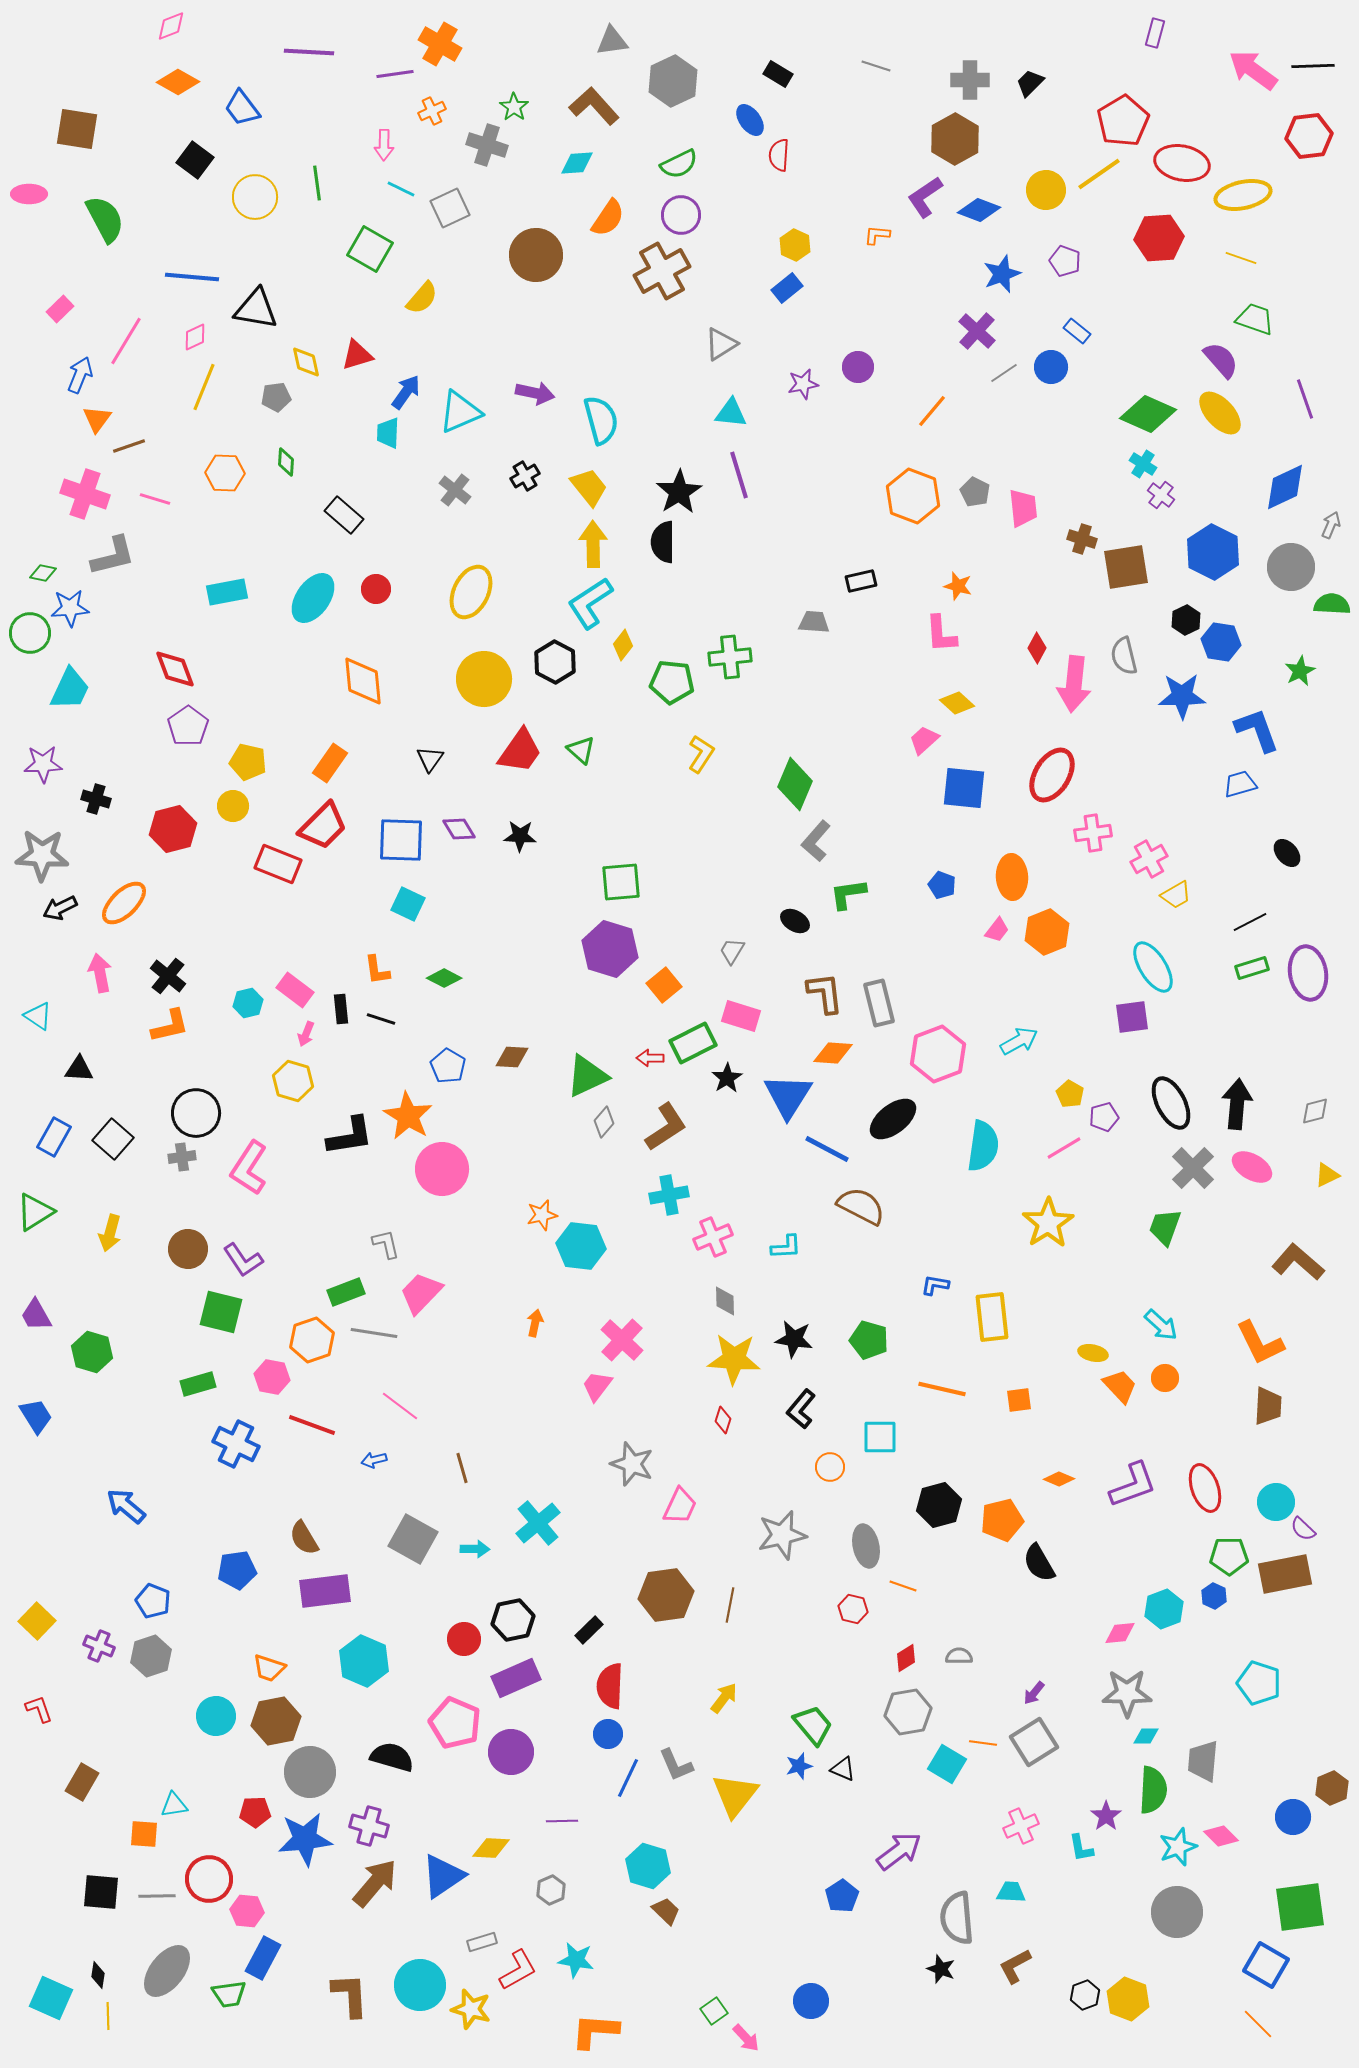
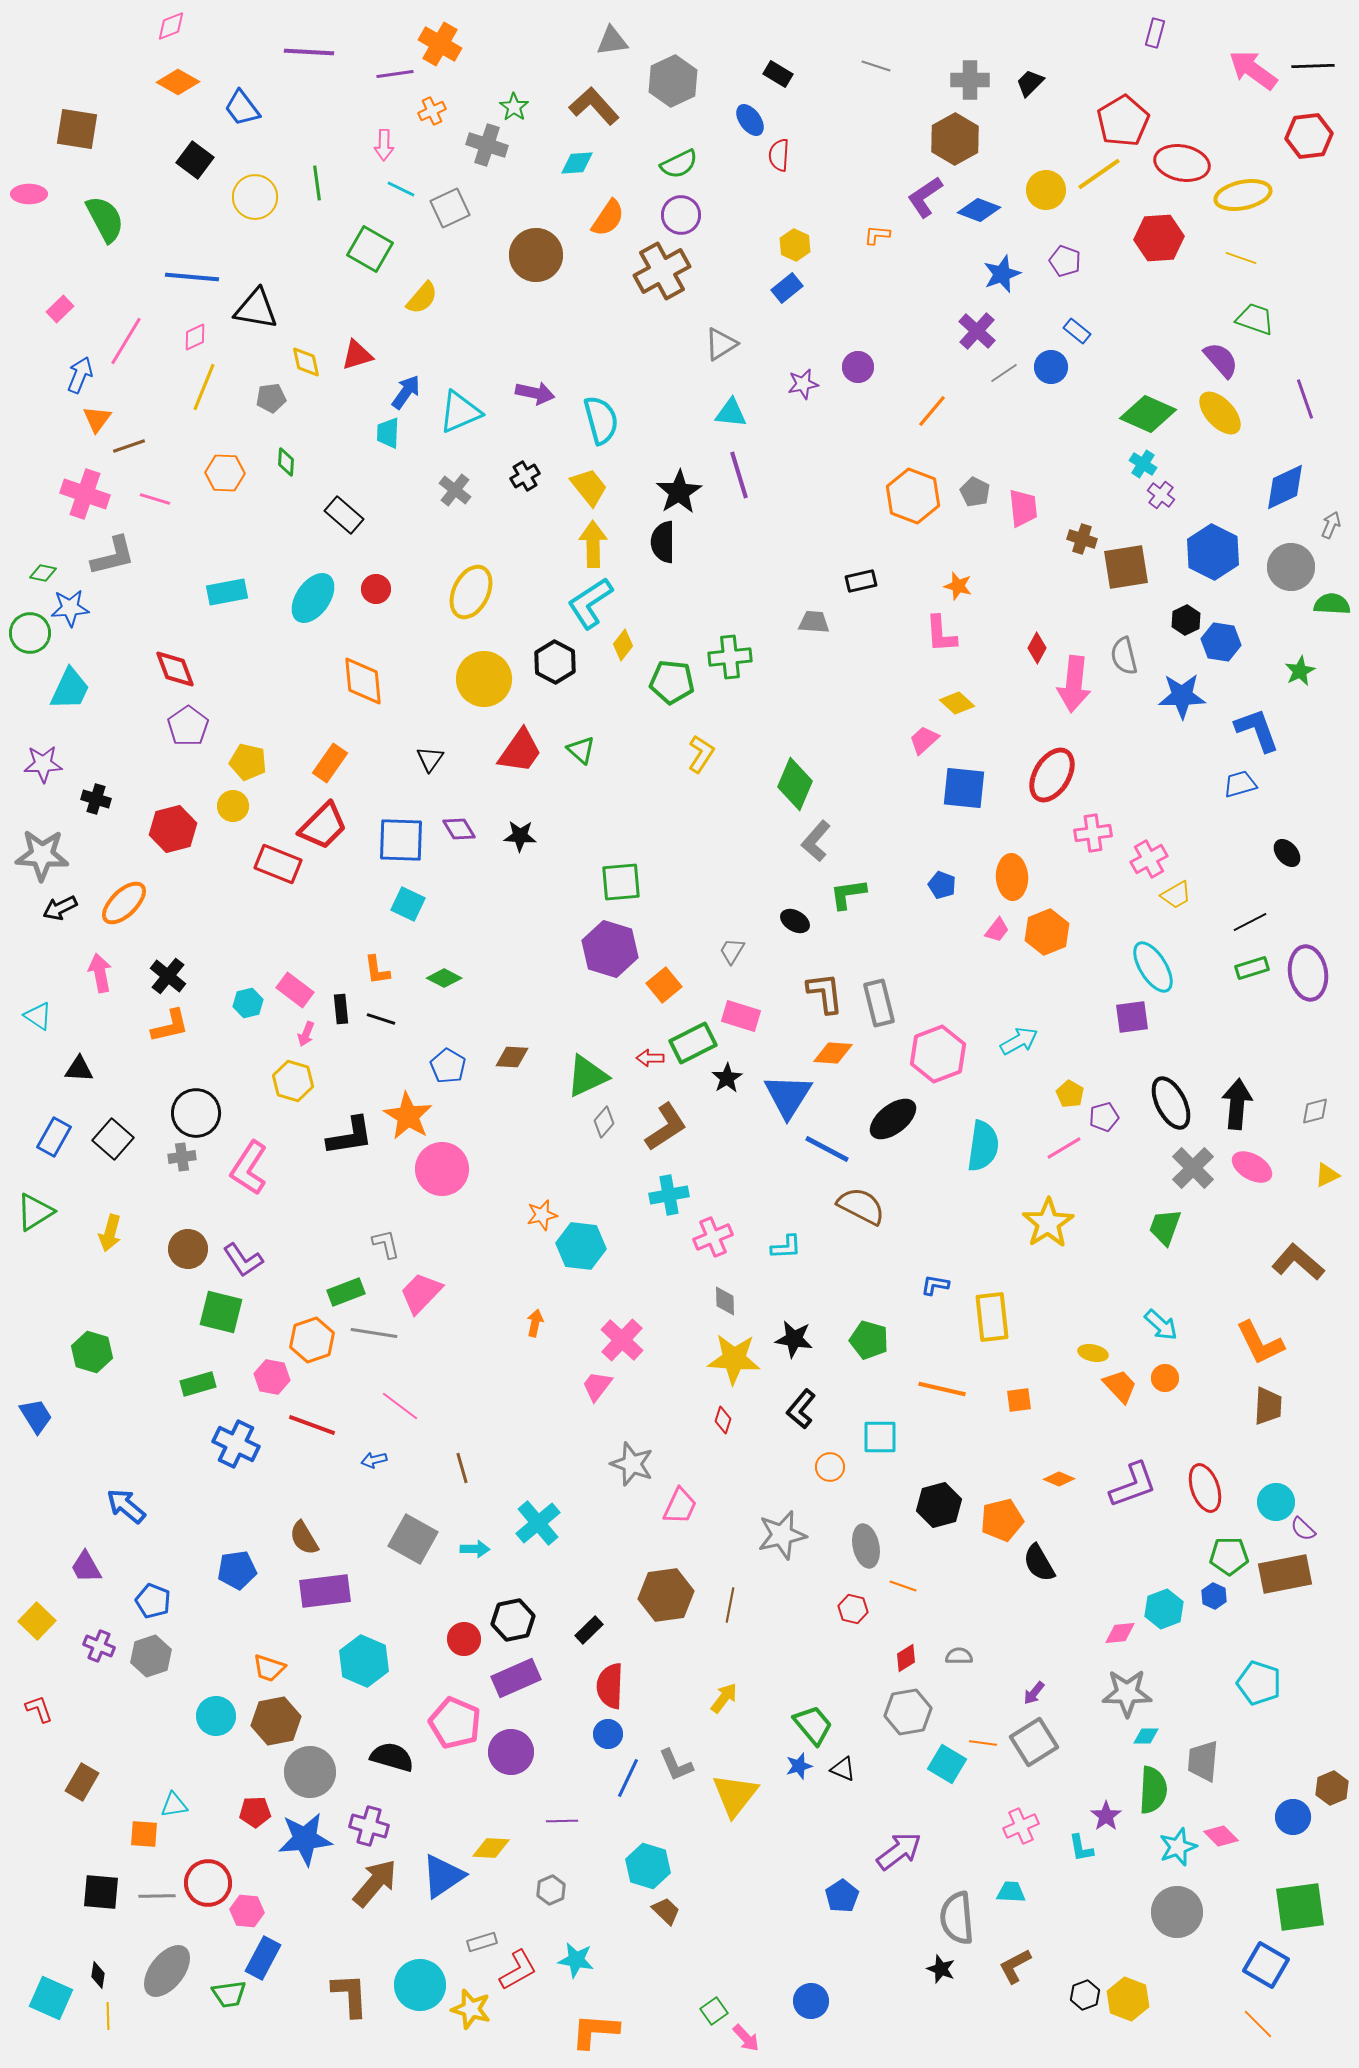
gray pentagon at (276, 397): moved 5 px left, 1 px down
purple trapezoid at (36, 1315): moved 50 px right, 252 px down
red circle at (209, 1879): moved 1 px left, 4 px down
